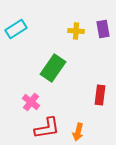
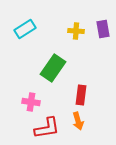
cyan rectangle: moved 9 px right
red rectangle: moved 19 px left
pink cross: rotated 30 degrees counterclockwise
orange arrow: moved 11 px up; rotated 30 degrees counterclockwise
